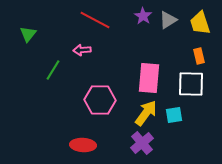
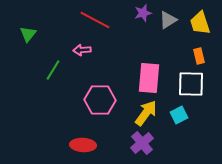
purple star: moved 3 px up; rotated 24 degrees clockwise
cyan square: moved 5 px right; rotated 18 degrees counterclockwise
